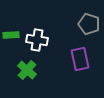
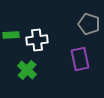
white cross: rotated 15 degrees counterclockwise
